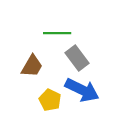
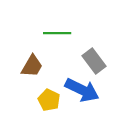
gray rectangle: moved 17 px right, 3 px down
yellow pentagon: moved 1 px left
